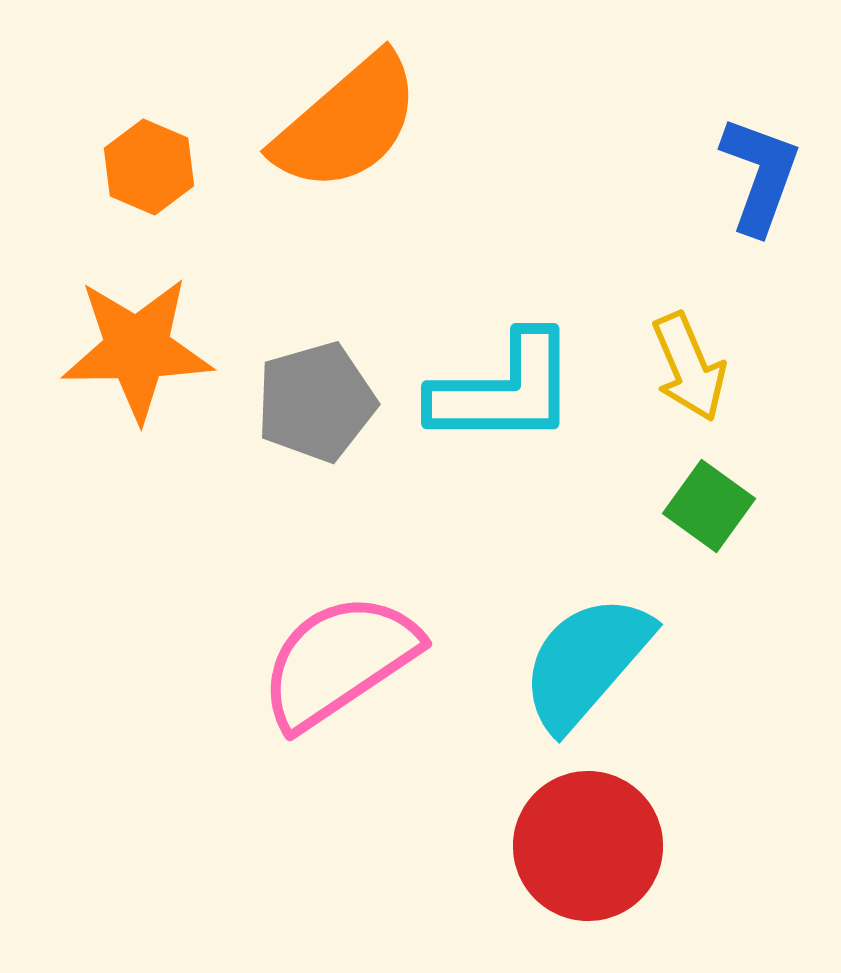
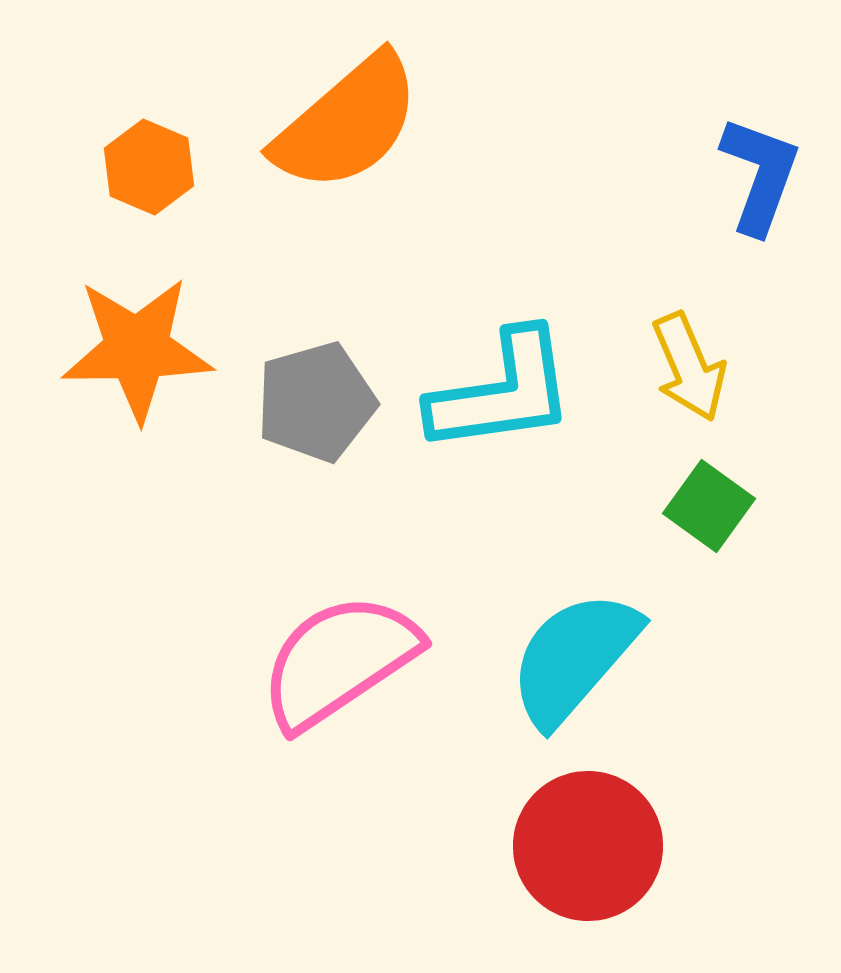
cyan L-shape: moved 2 px left, 2 px down; rotated 8 degrees counterclockwise
cyan semicircle: moved 12 px left, 4 px up
